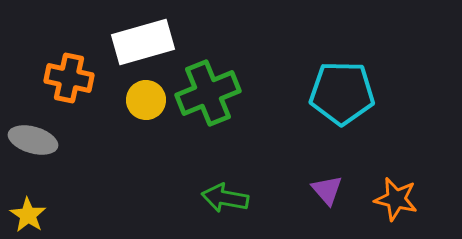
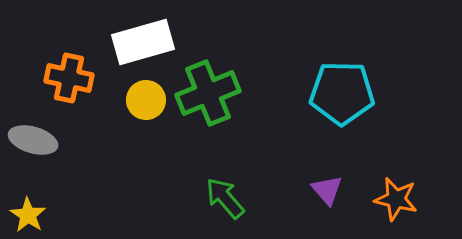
green arrow: rotated 39 degrees clockwise
